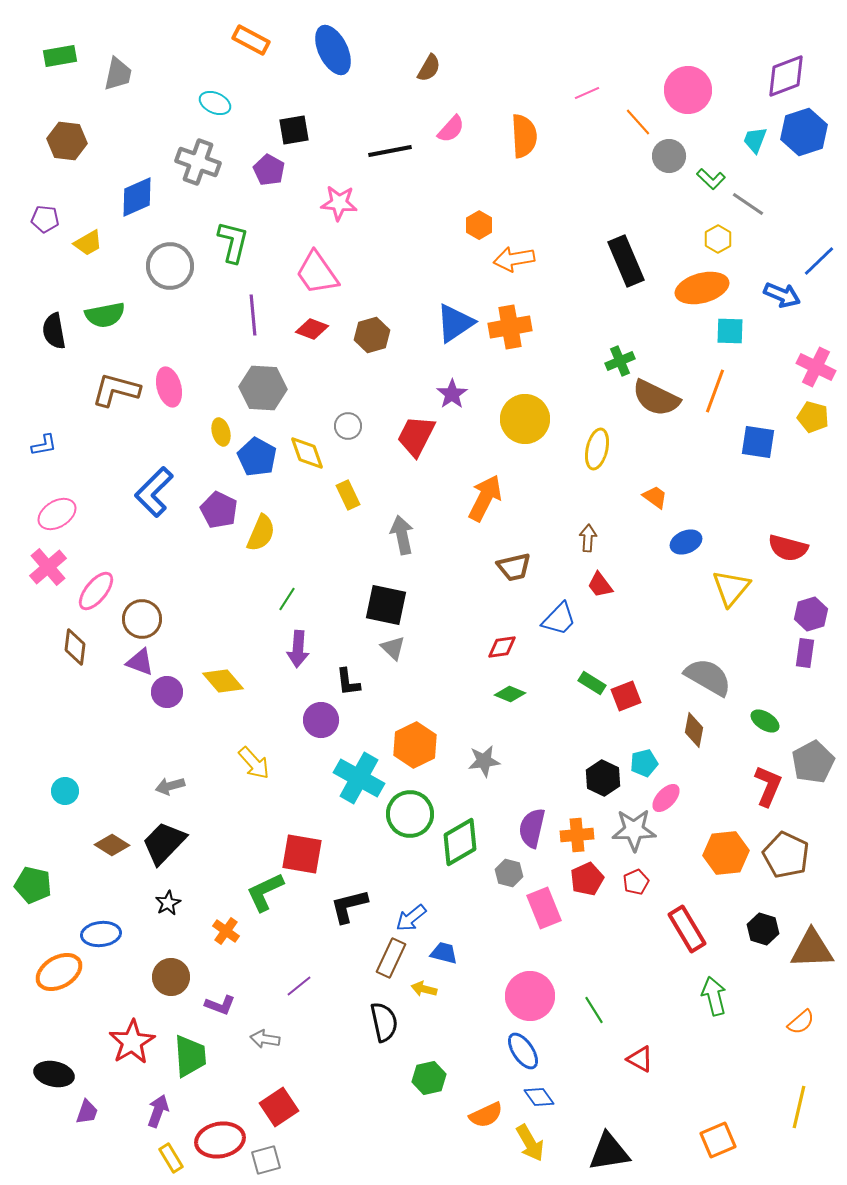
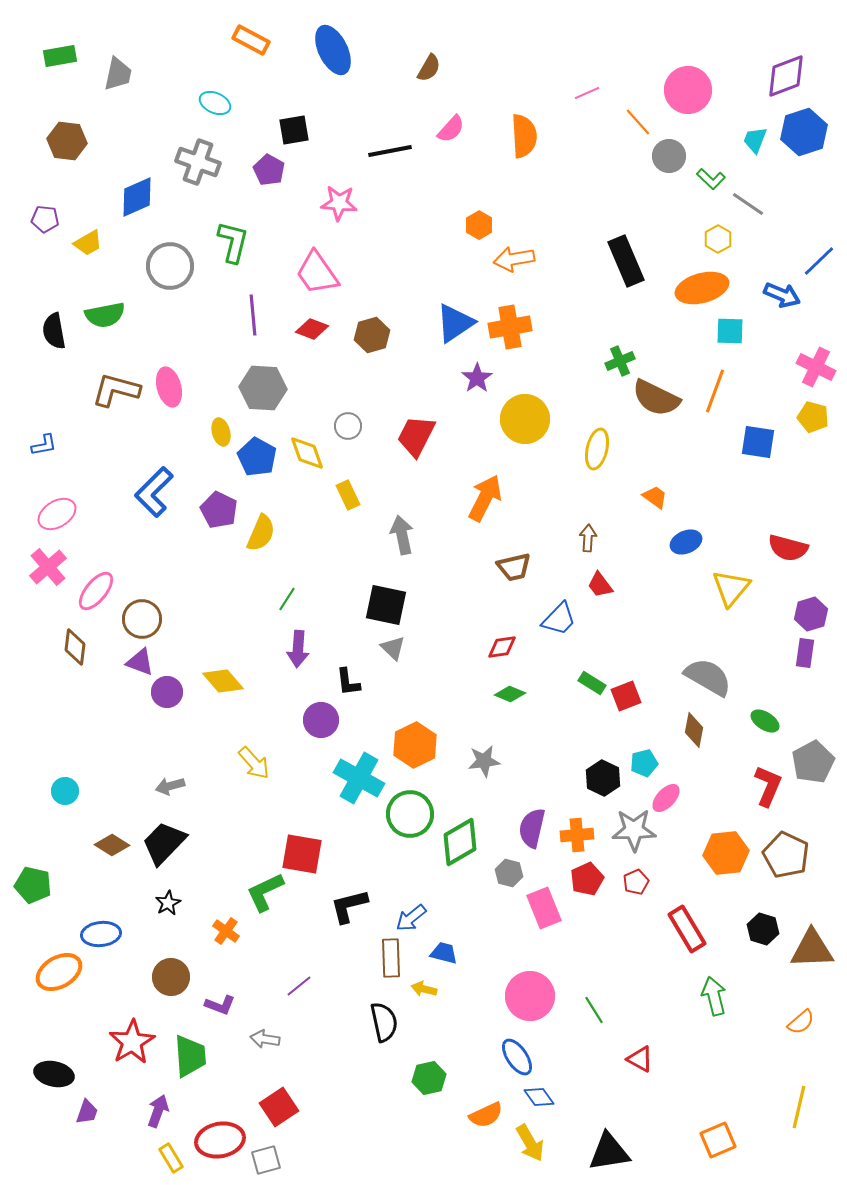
purple star at (452, 394): moved 25 px right, 16 px up
brown rectangle at (391, 958): rotated 27 degrees counterclockwise
blue ellipse at (523, 1051): moved 6 px left, 6 px down
